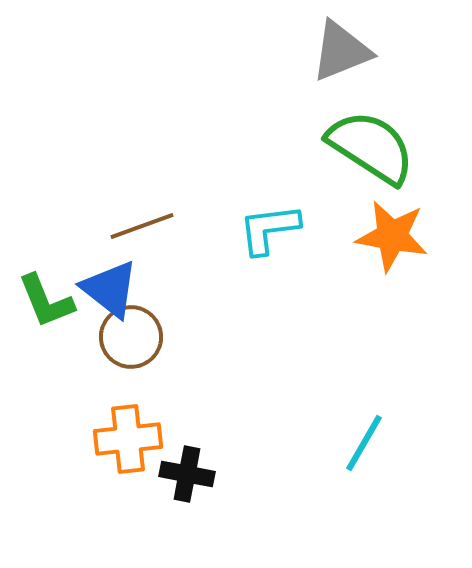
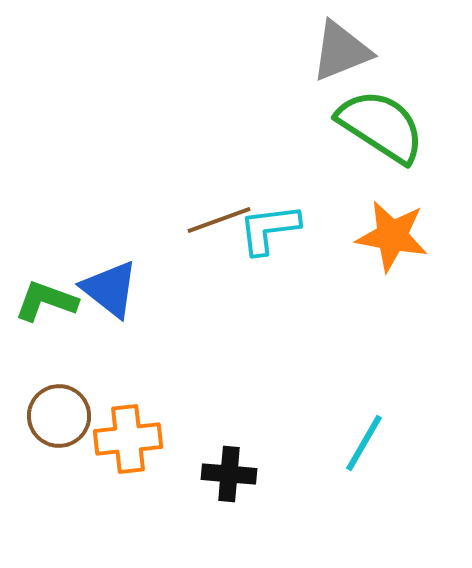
green semicircle: moved 10 px right, 21 px up
brown line: moved 77 px right, 6 px up
green L-shape: rotated 132 degrees clockwise
brown circle: moved 72 px left, 79 px down
black cross: moved 42 px right; rotated 6 degrees counterclockwise
